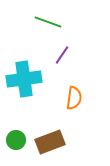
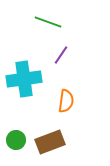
purple line: moved 1 px left
orange semicircle: moved 8 px left, 3 px down
